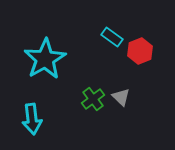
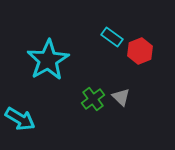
cyan star: moved 3 px right, 1 px down
cyan arrow: moved 12 px left; rotated 52 degrees counterclockwise
